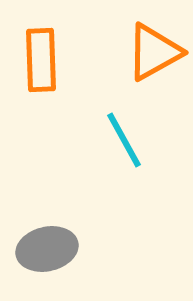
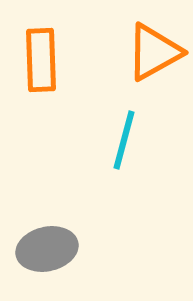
cyan line: rotated 44 degrees clockwise
